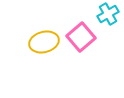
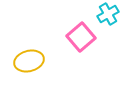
yellow ellipse: moved 15 px left, 19 px down
